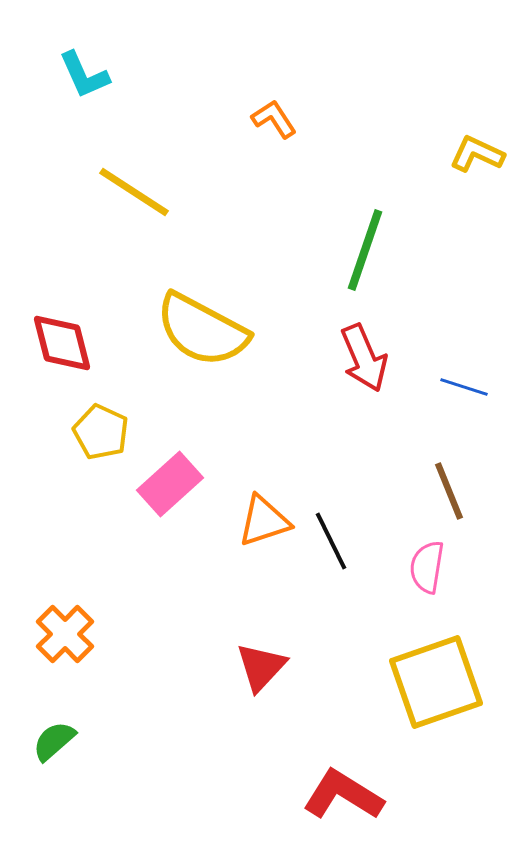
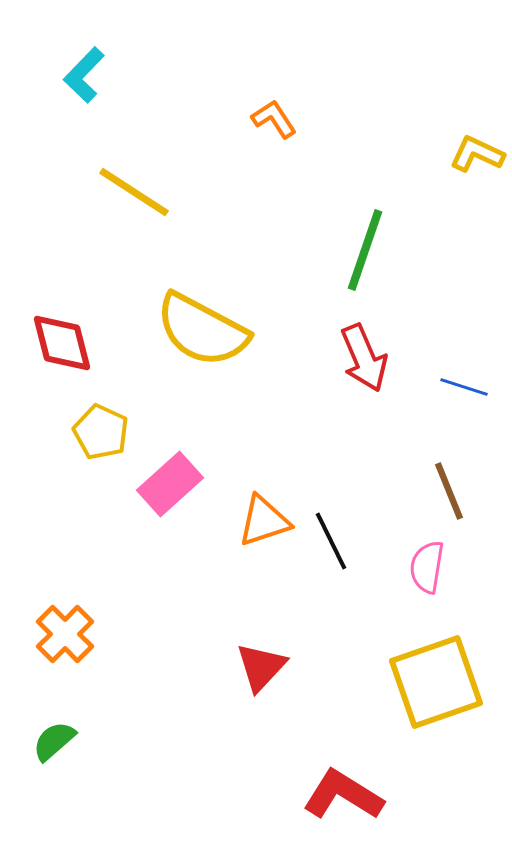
cyan L-shape: rotated 68 degrees clockwise
